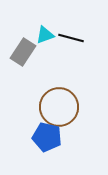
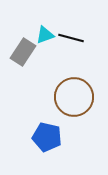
brown circle: moved 15 px right, 10 px up
